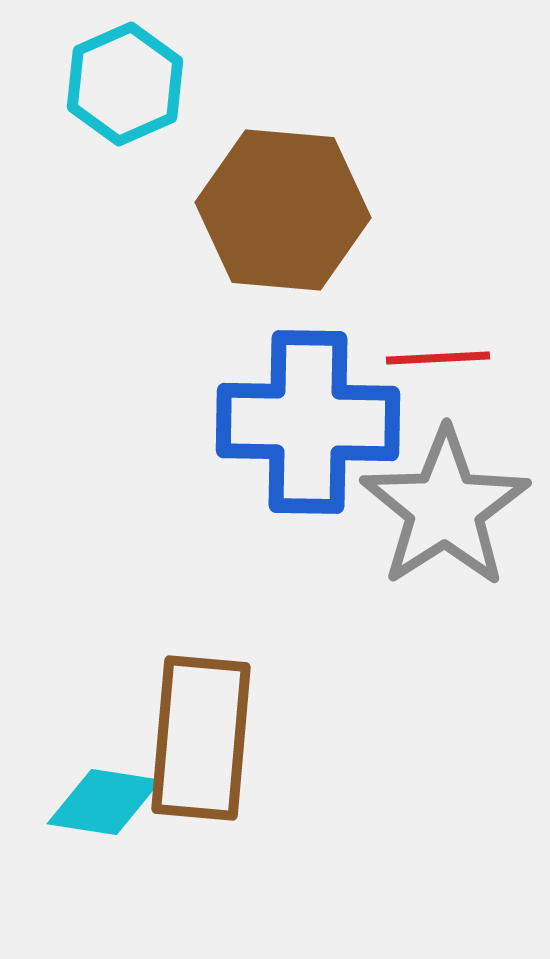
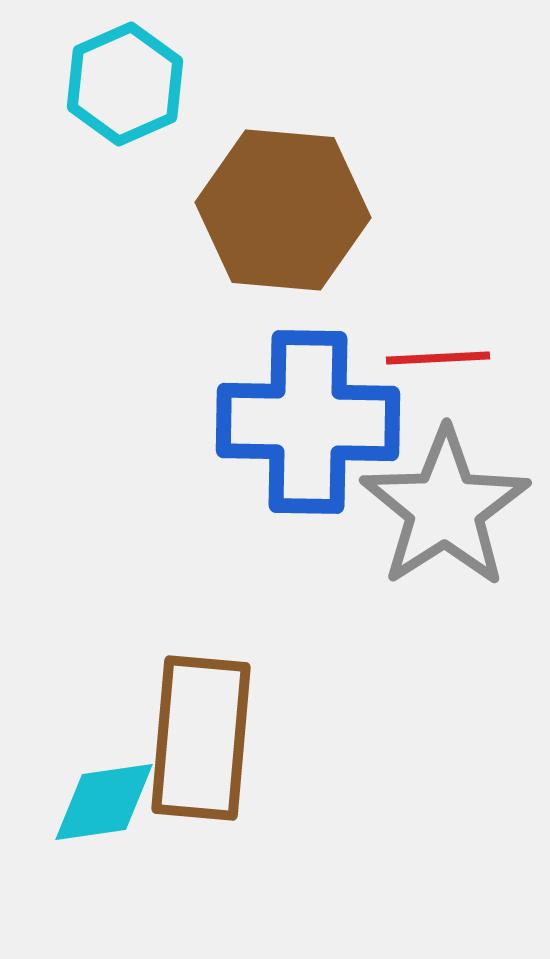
cyan diamond: rotated 17 degrees counterclockwise
